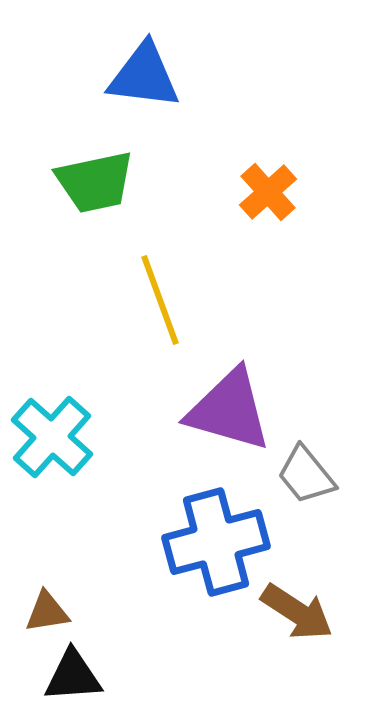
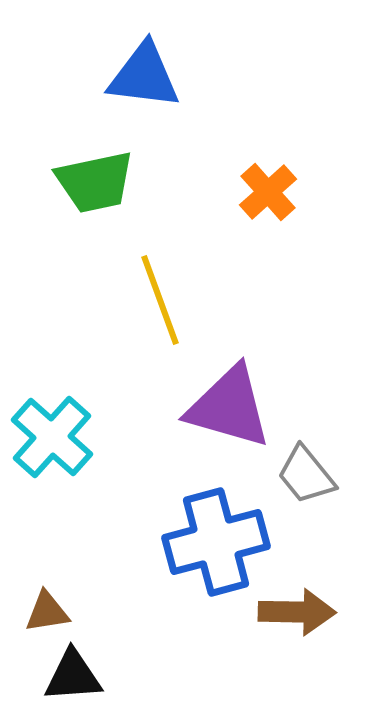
purple triangle: moved 3 px up
brown arrow: rotated 32 degrees counterclockwise
